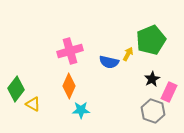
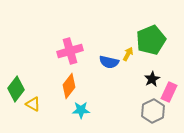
orange diamond: rotated 15 degrees clockwise
gray hexagon: rotated 15 degrees clockwise
